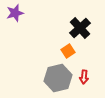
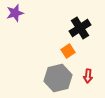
black cross: rotated 10 degrees clockwise
red arrow: moved 4 px right, 1 px up
